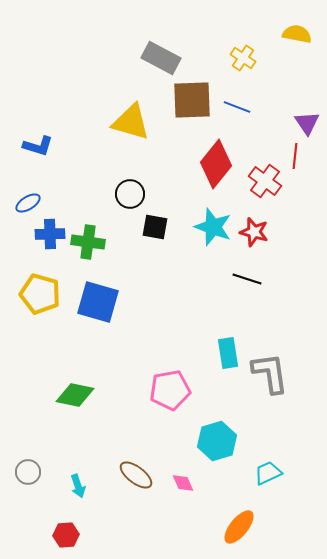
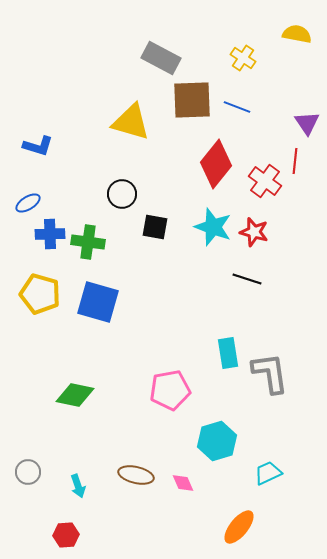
red line: moved 5 px down
black circle: moved 8 px left
brown ellipse: rotated 24 degrees counterclockwise
